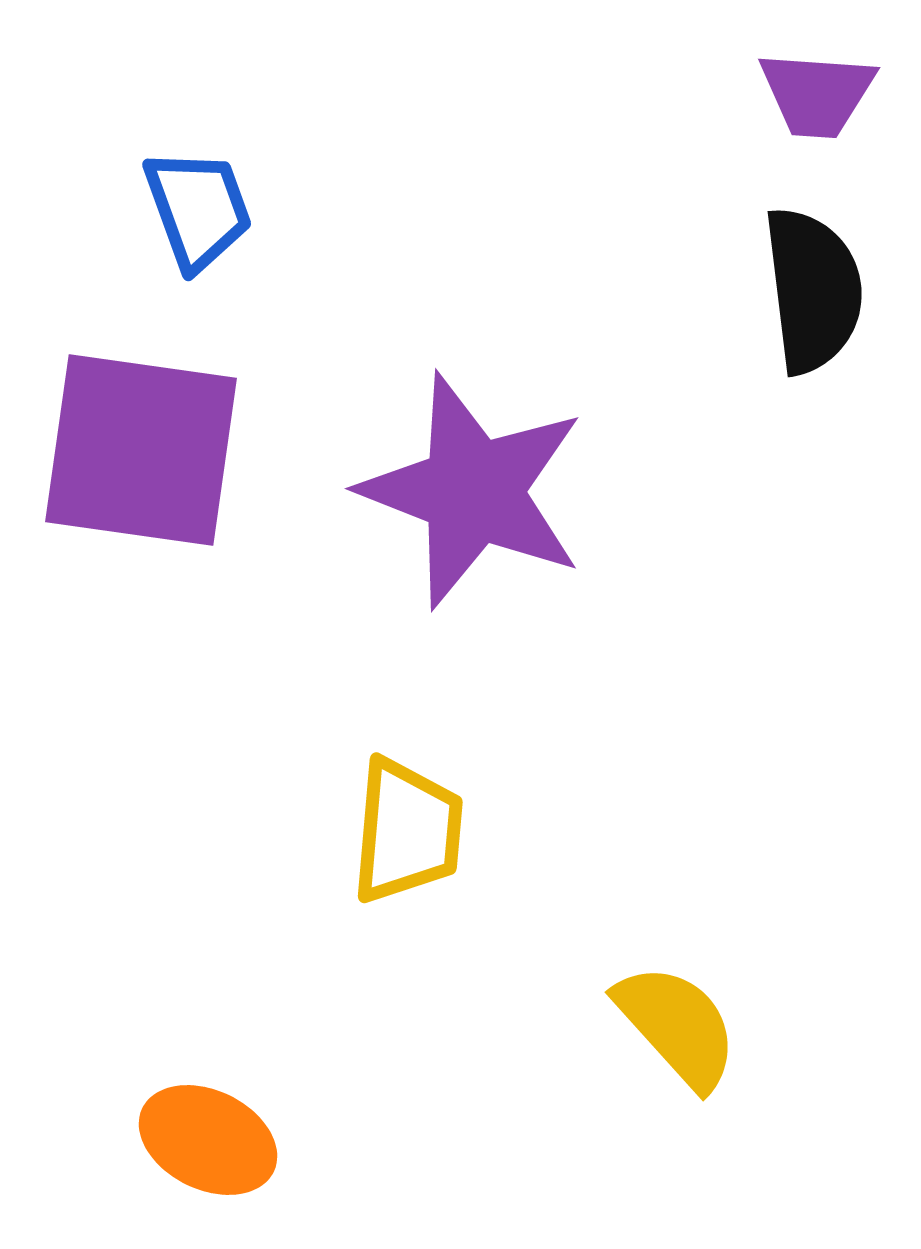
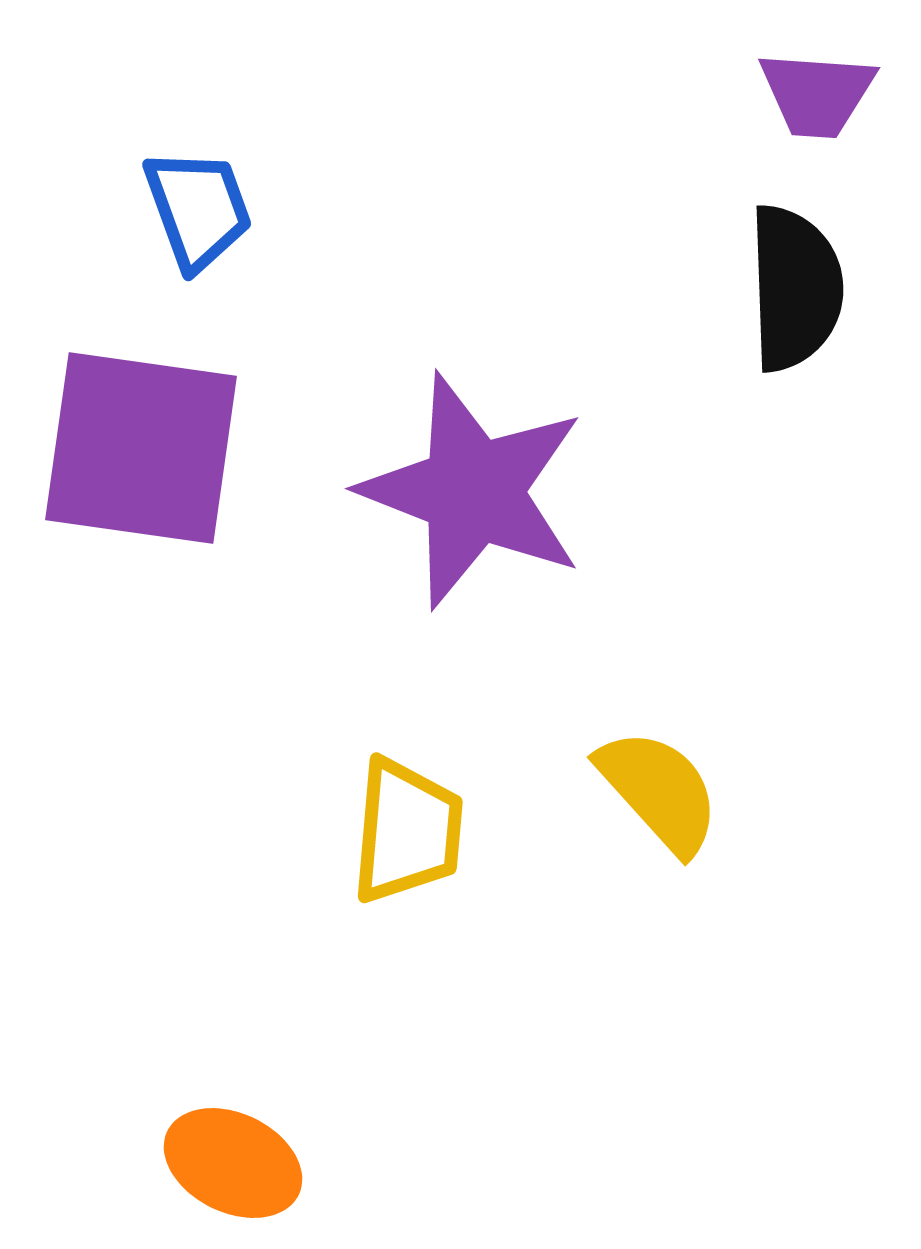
black semicircle: moved 18 px left, 2 px up; rotated 5 degrees clockwise
purple square: moved 2 px up
yellow semicircle: moved 18 px left, 235 px up
orange ellipse: moved 25 px right, 23 px down
